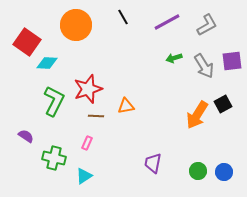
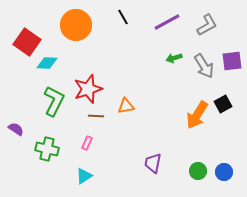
purple semicircle: moved 10 px left, 7 px up
green cross: moved 7 px left, 9 px up
